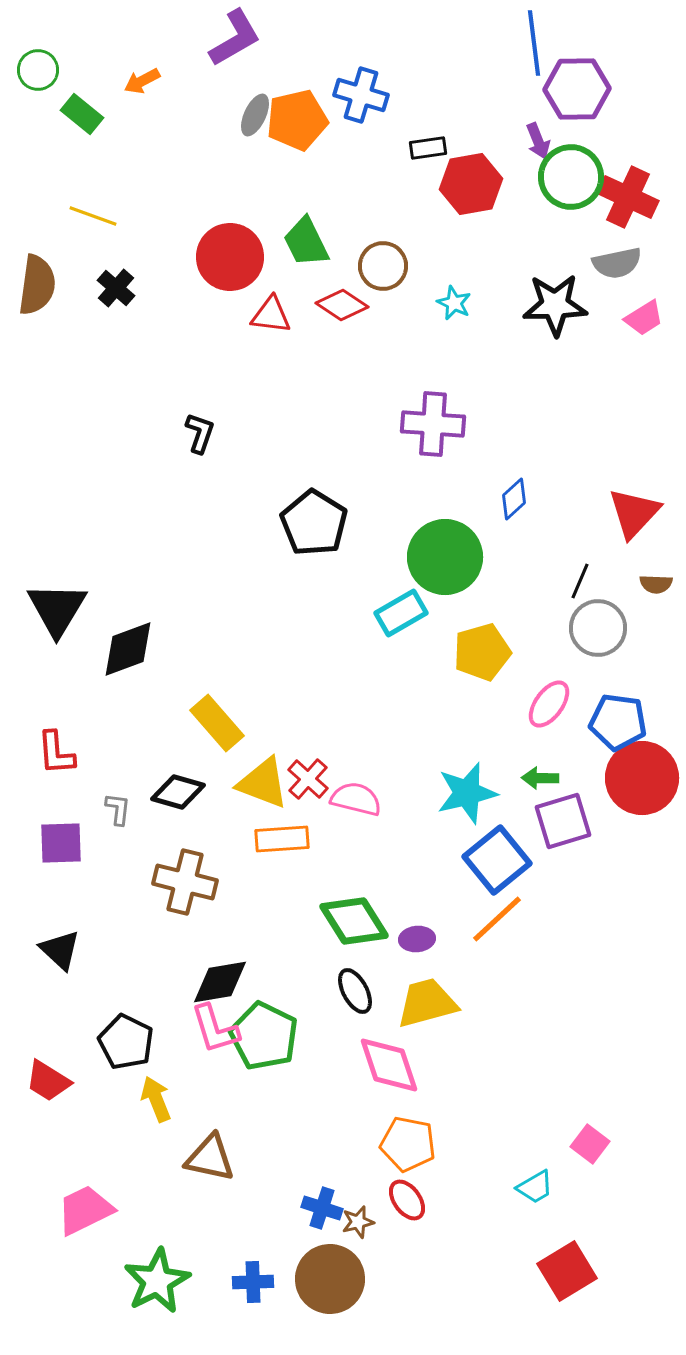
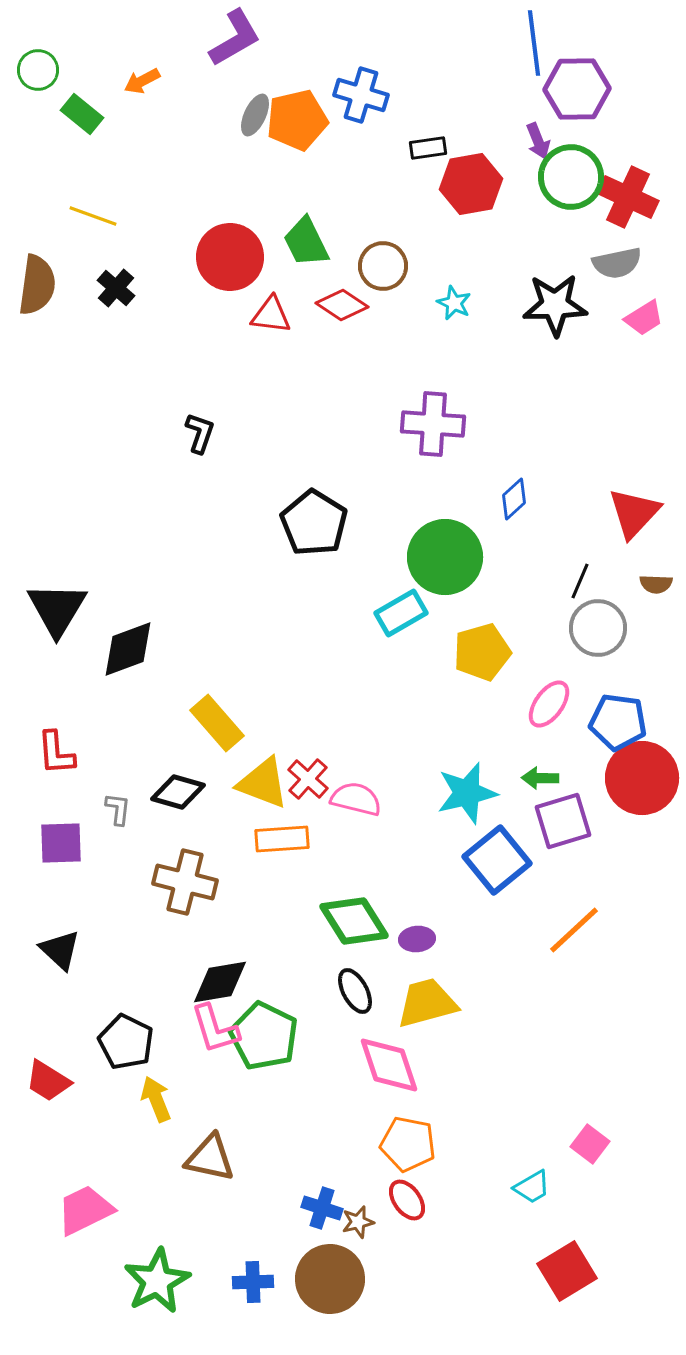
orange line at (497, 919): moved 77 px right, 11 px down
cyan trapezoid at (535, 1187): moved 3 px left
